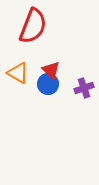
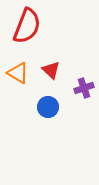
red semicircle: moved 6 px left
blue circle: moved 23 px down
